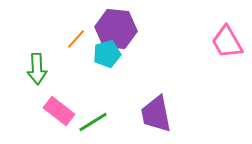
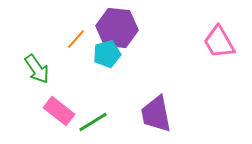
purple hexagon: moved 1 px right, 1 px up
pink trapezoid: moved 8 px left
green arrow: rotated 32 degrees counterclockwise
